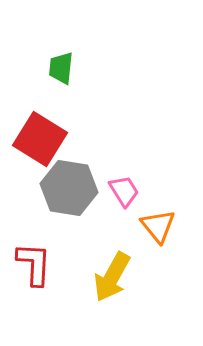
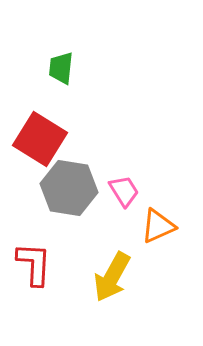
orange triangle: rotated 45 degrees clockwise
